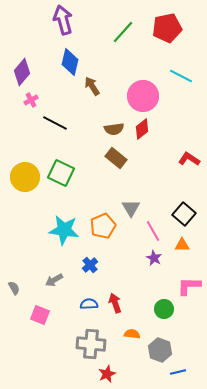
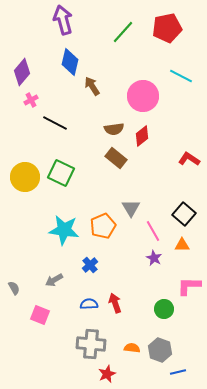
red diamond: moved 7 px down
orange semicircle: moved 14 px down
